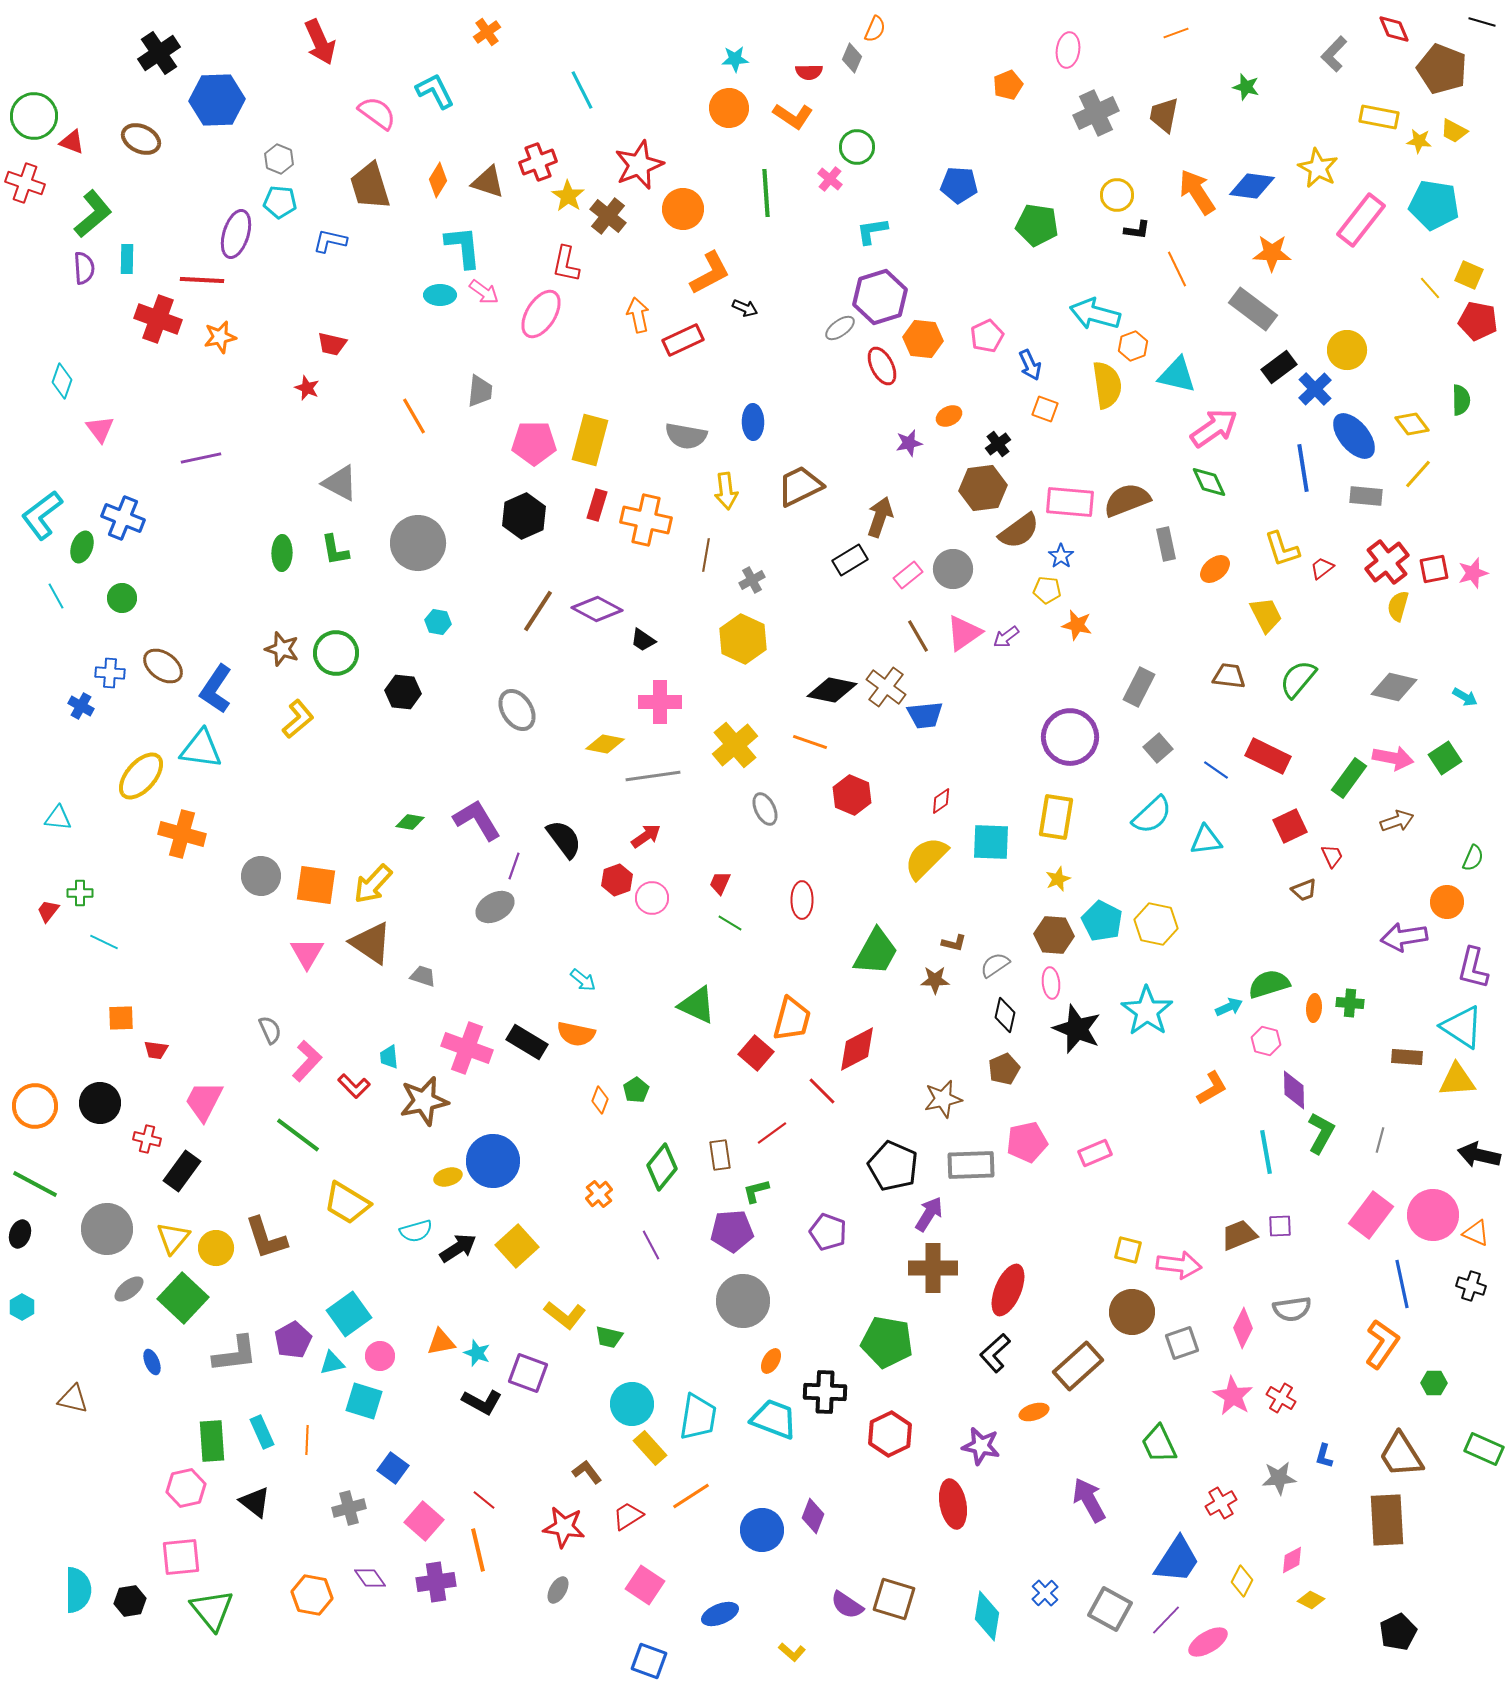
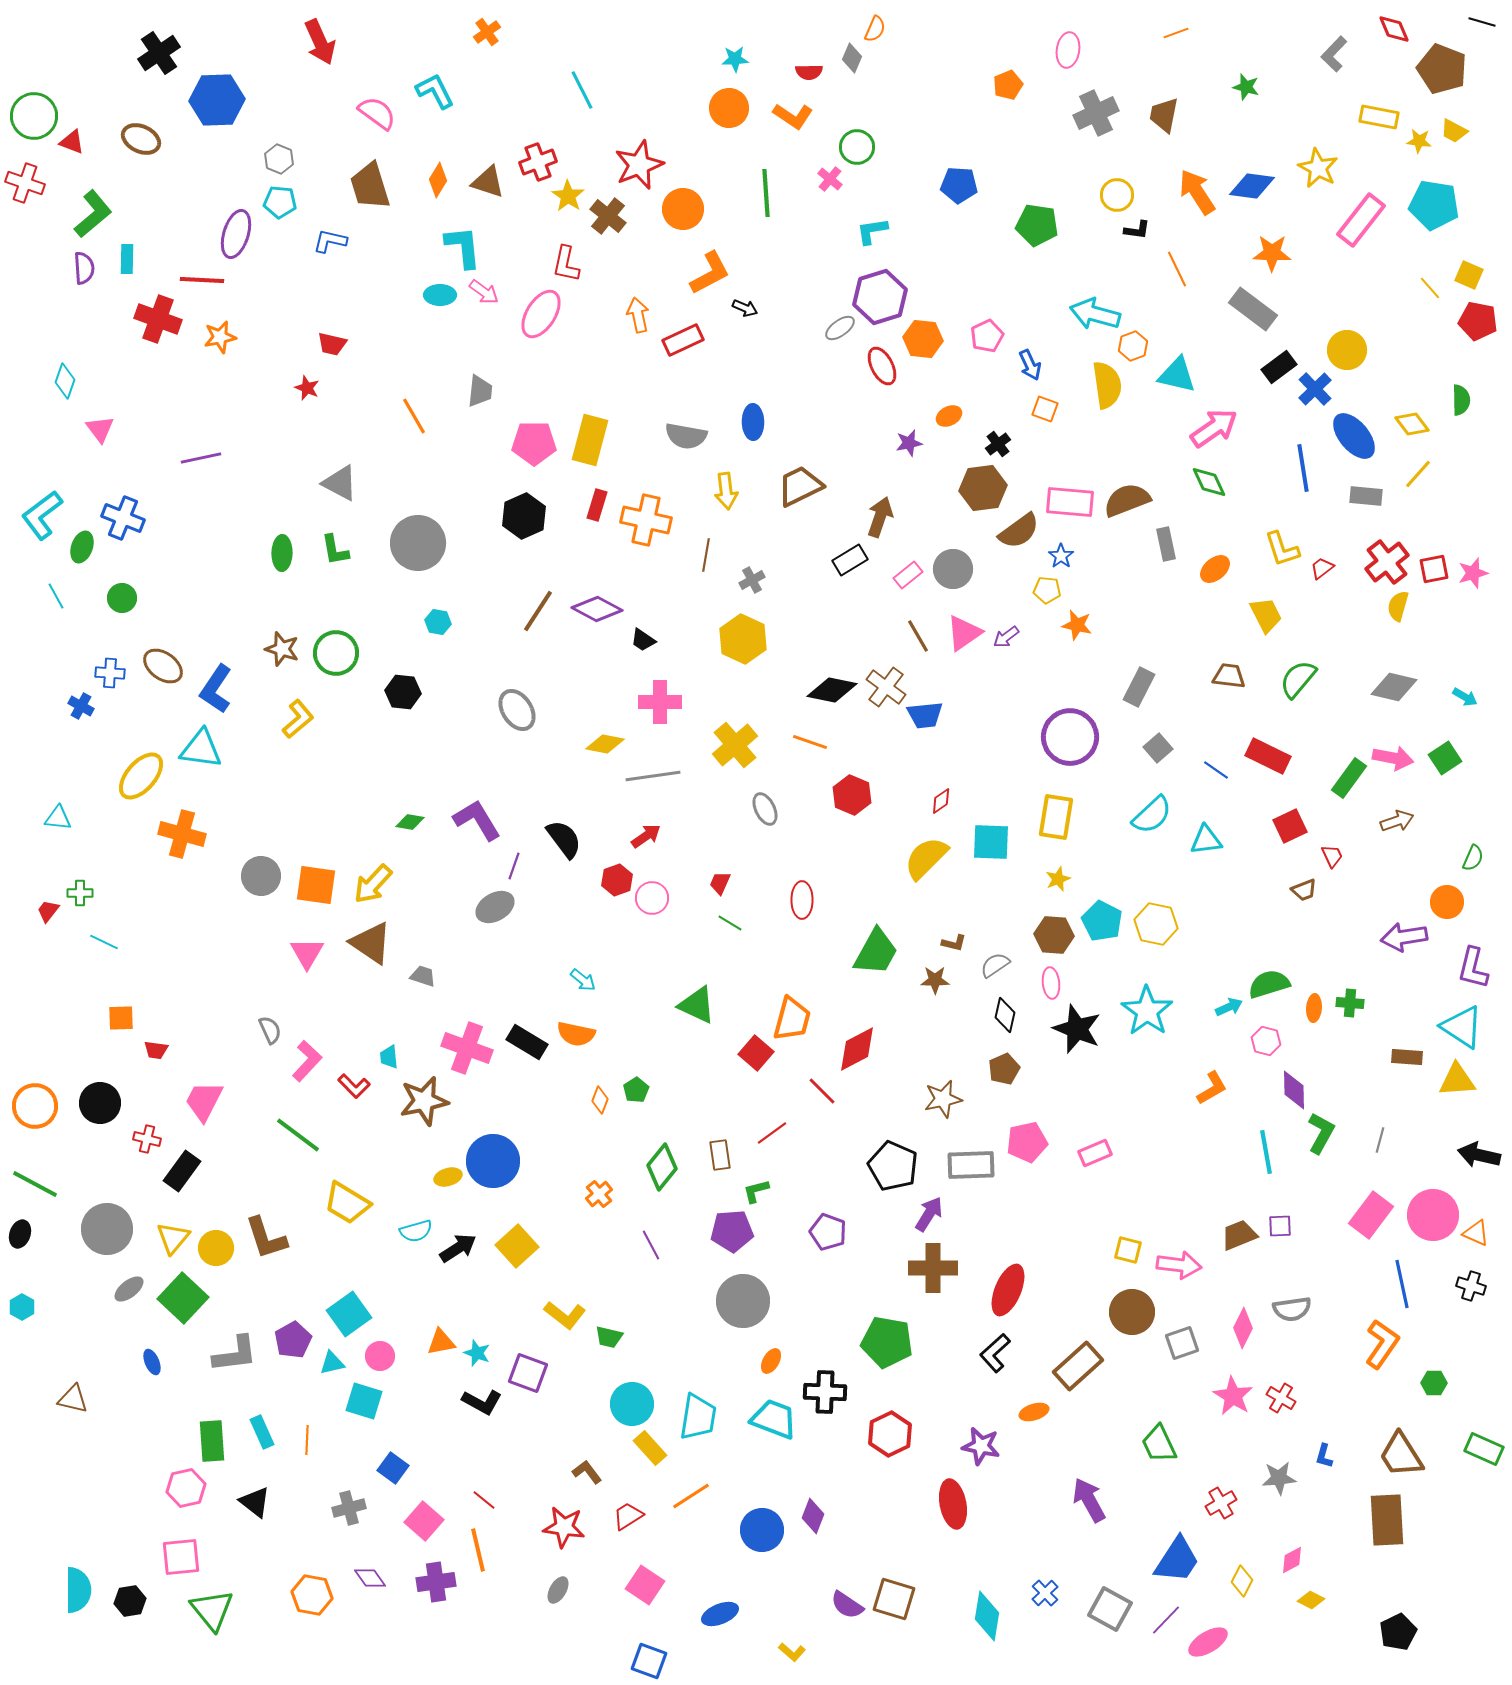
cyan diamond at (62, 381): moved 3 px right
